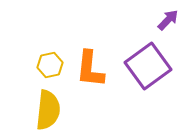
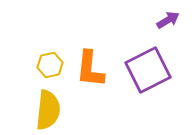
purple arrow: rotated 15 degrees clockwise
purple square: moved 4 px down; rotated 9 degrees clockwise
